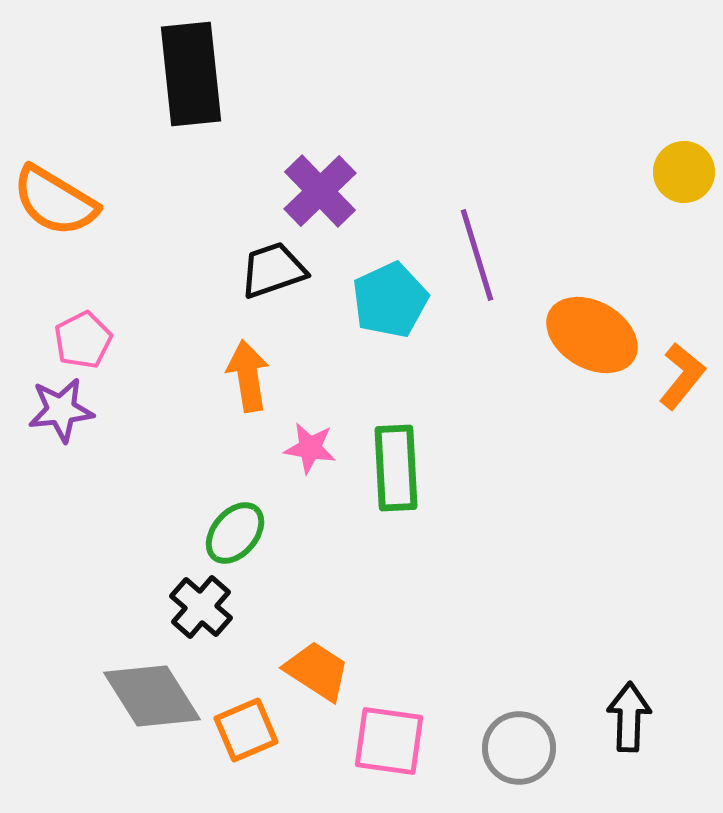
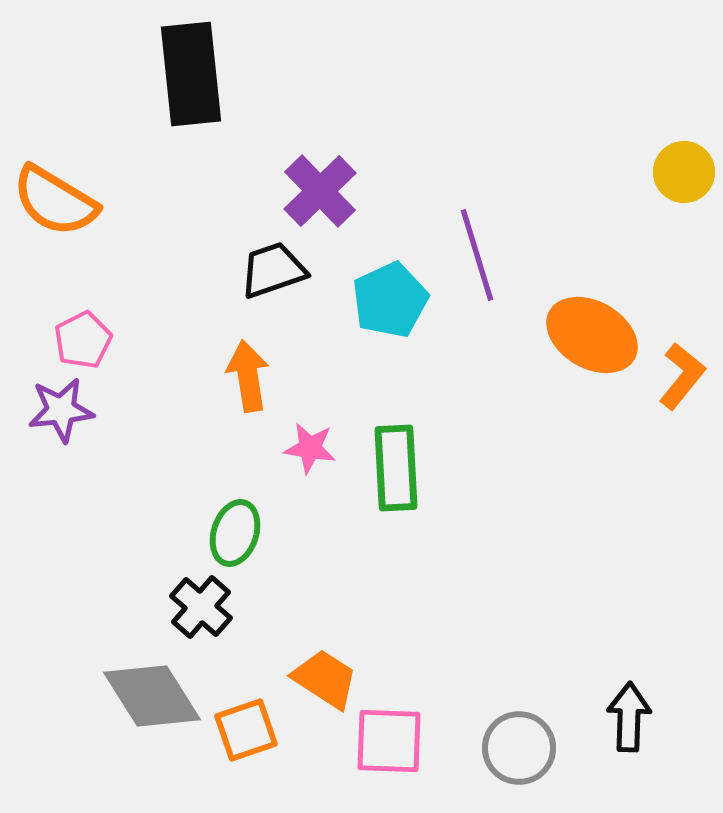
green ellipse: rotated 22 degrees counterclockwise
orange trapezoid: moved 8 px right, 8 px down
orange square: rotated 4 degrees clockwise
pink square: rotated 6 degrees counterclockwise
